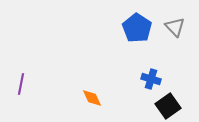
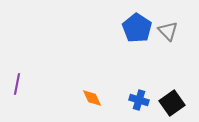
gray triangle: moved 7 px left, 4 px down
blue cross: moved 12 px left, 21 px down
purple line: moved 4 px left
black square: moved 4 px right, 3 px up
